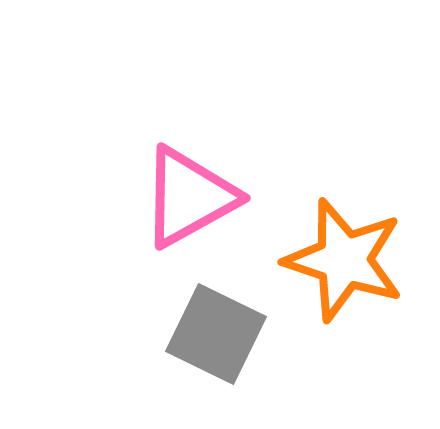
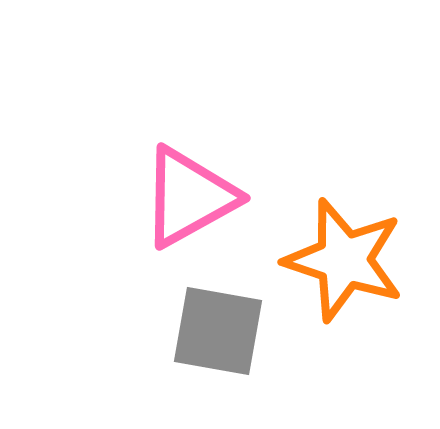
gray square: moved 2 px right, 3 px up; rotated 16 degrees counterclockwise
